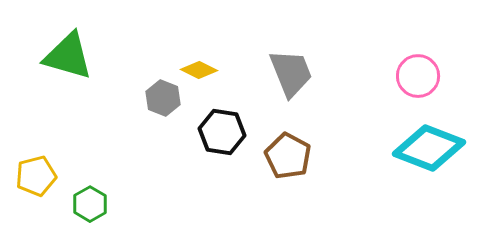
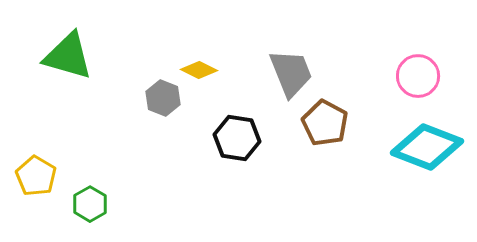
black hexagon: moved 15 px right, 6 px down
cyan diamond: moved 2 px left, 1 px up
brown pentagon: moved 37 px right, 33 px up
yellow pentagon: rotated 27 degrees counterclockwise
